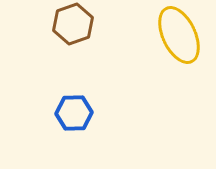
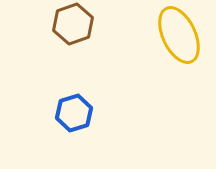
blue hexagon: rotated 15 degrees counterclockwise
